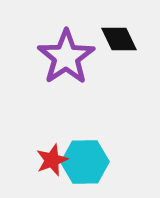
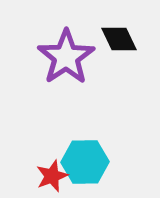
red star: moved 16 px down
